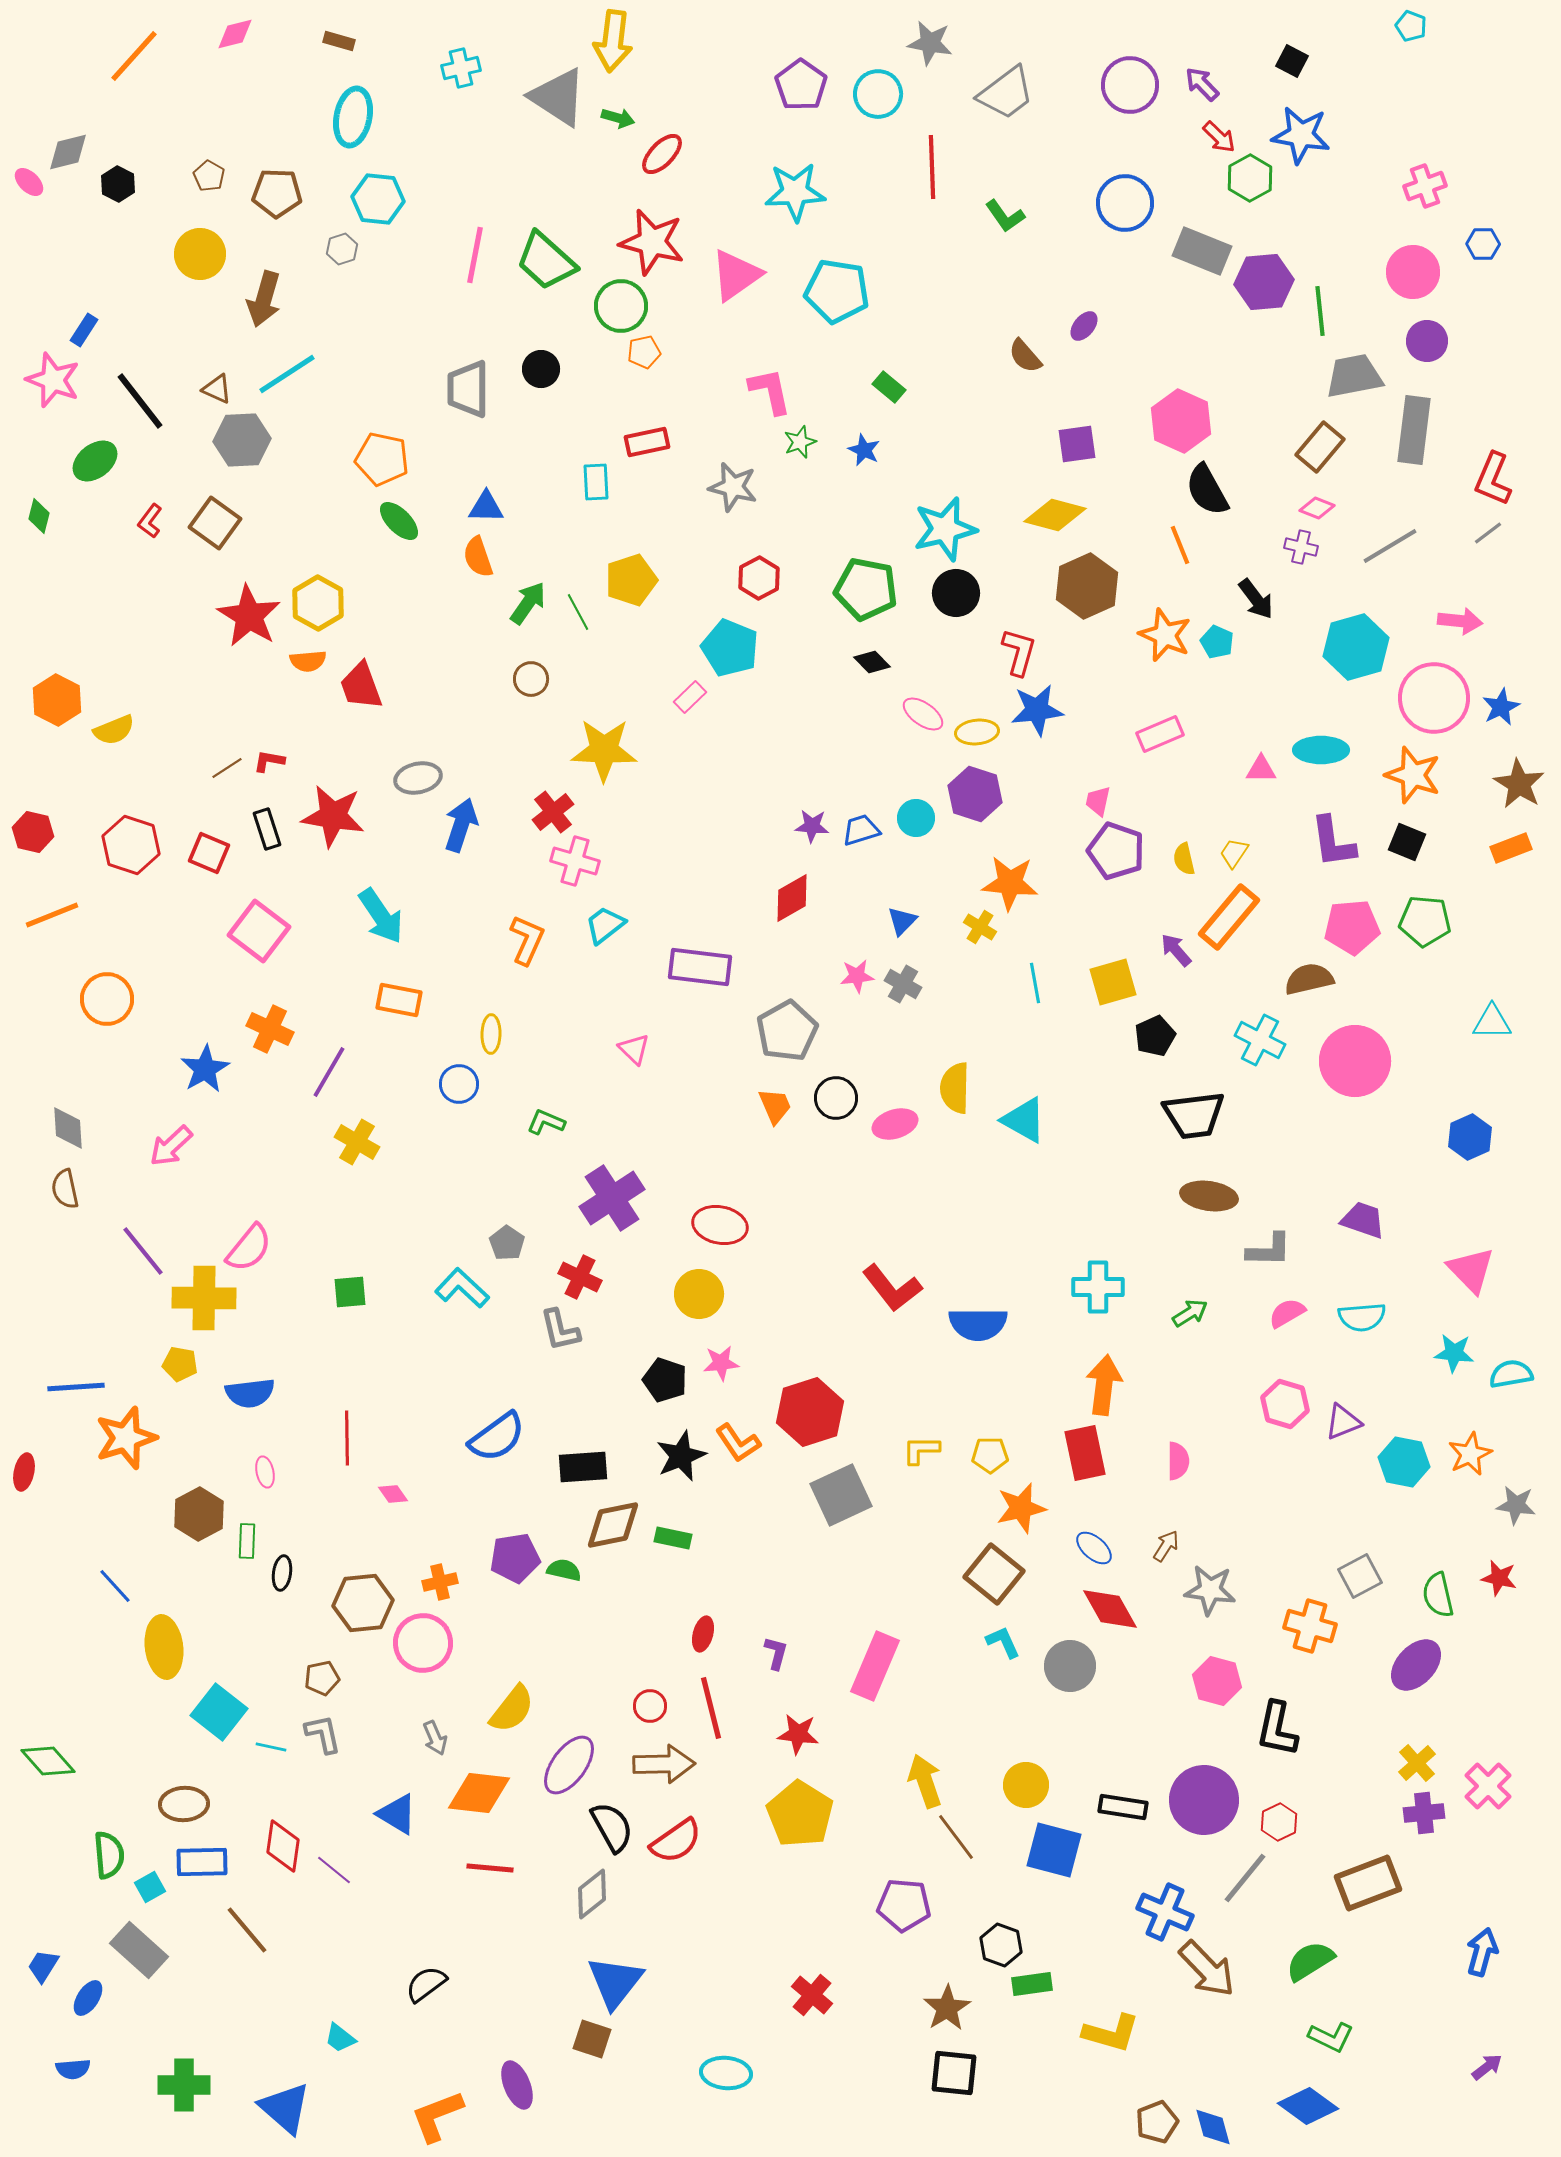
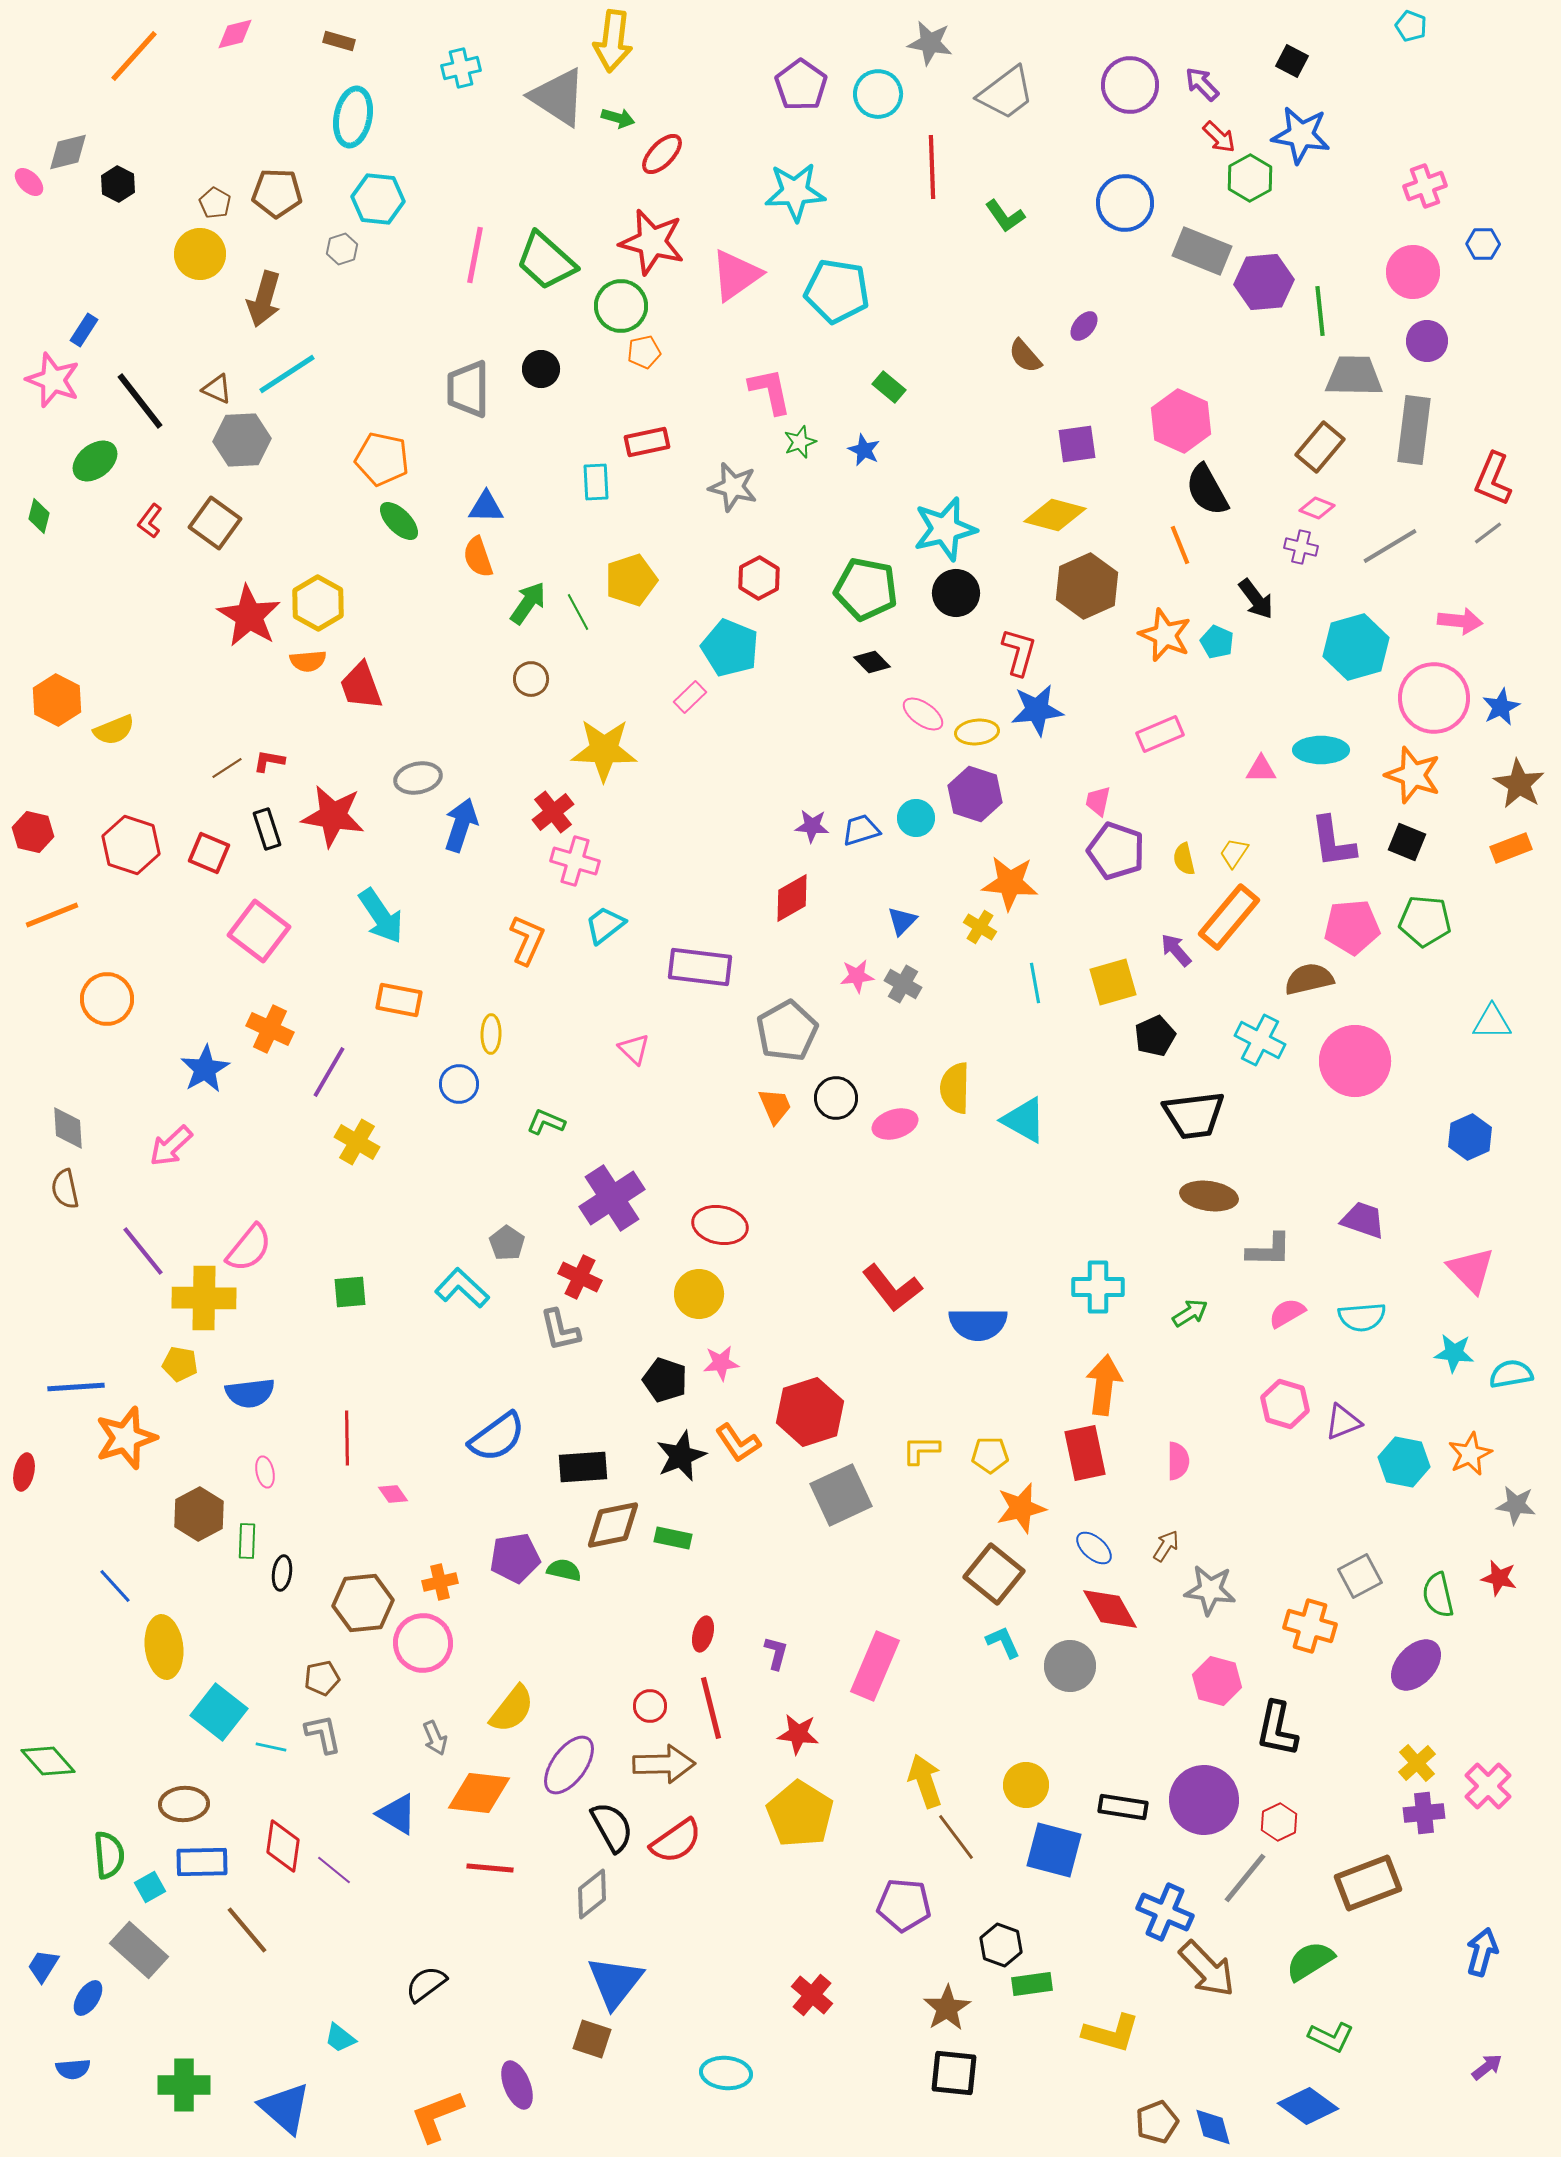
brown pentagon at (209, 176): moved 6 px right, 27 px down
gray trapezoid at (1354, 376): rotated 12 degrees clockwise
